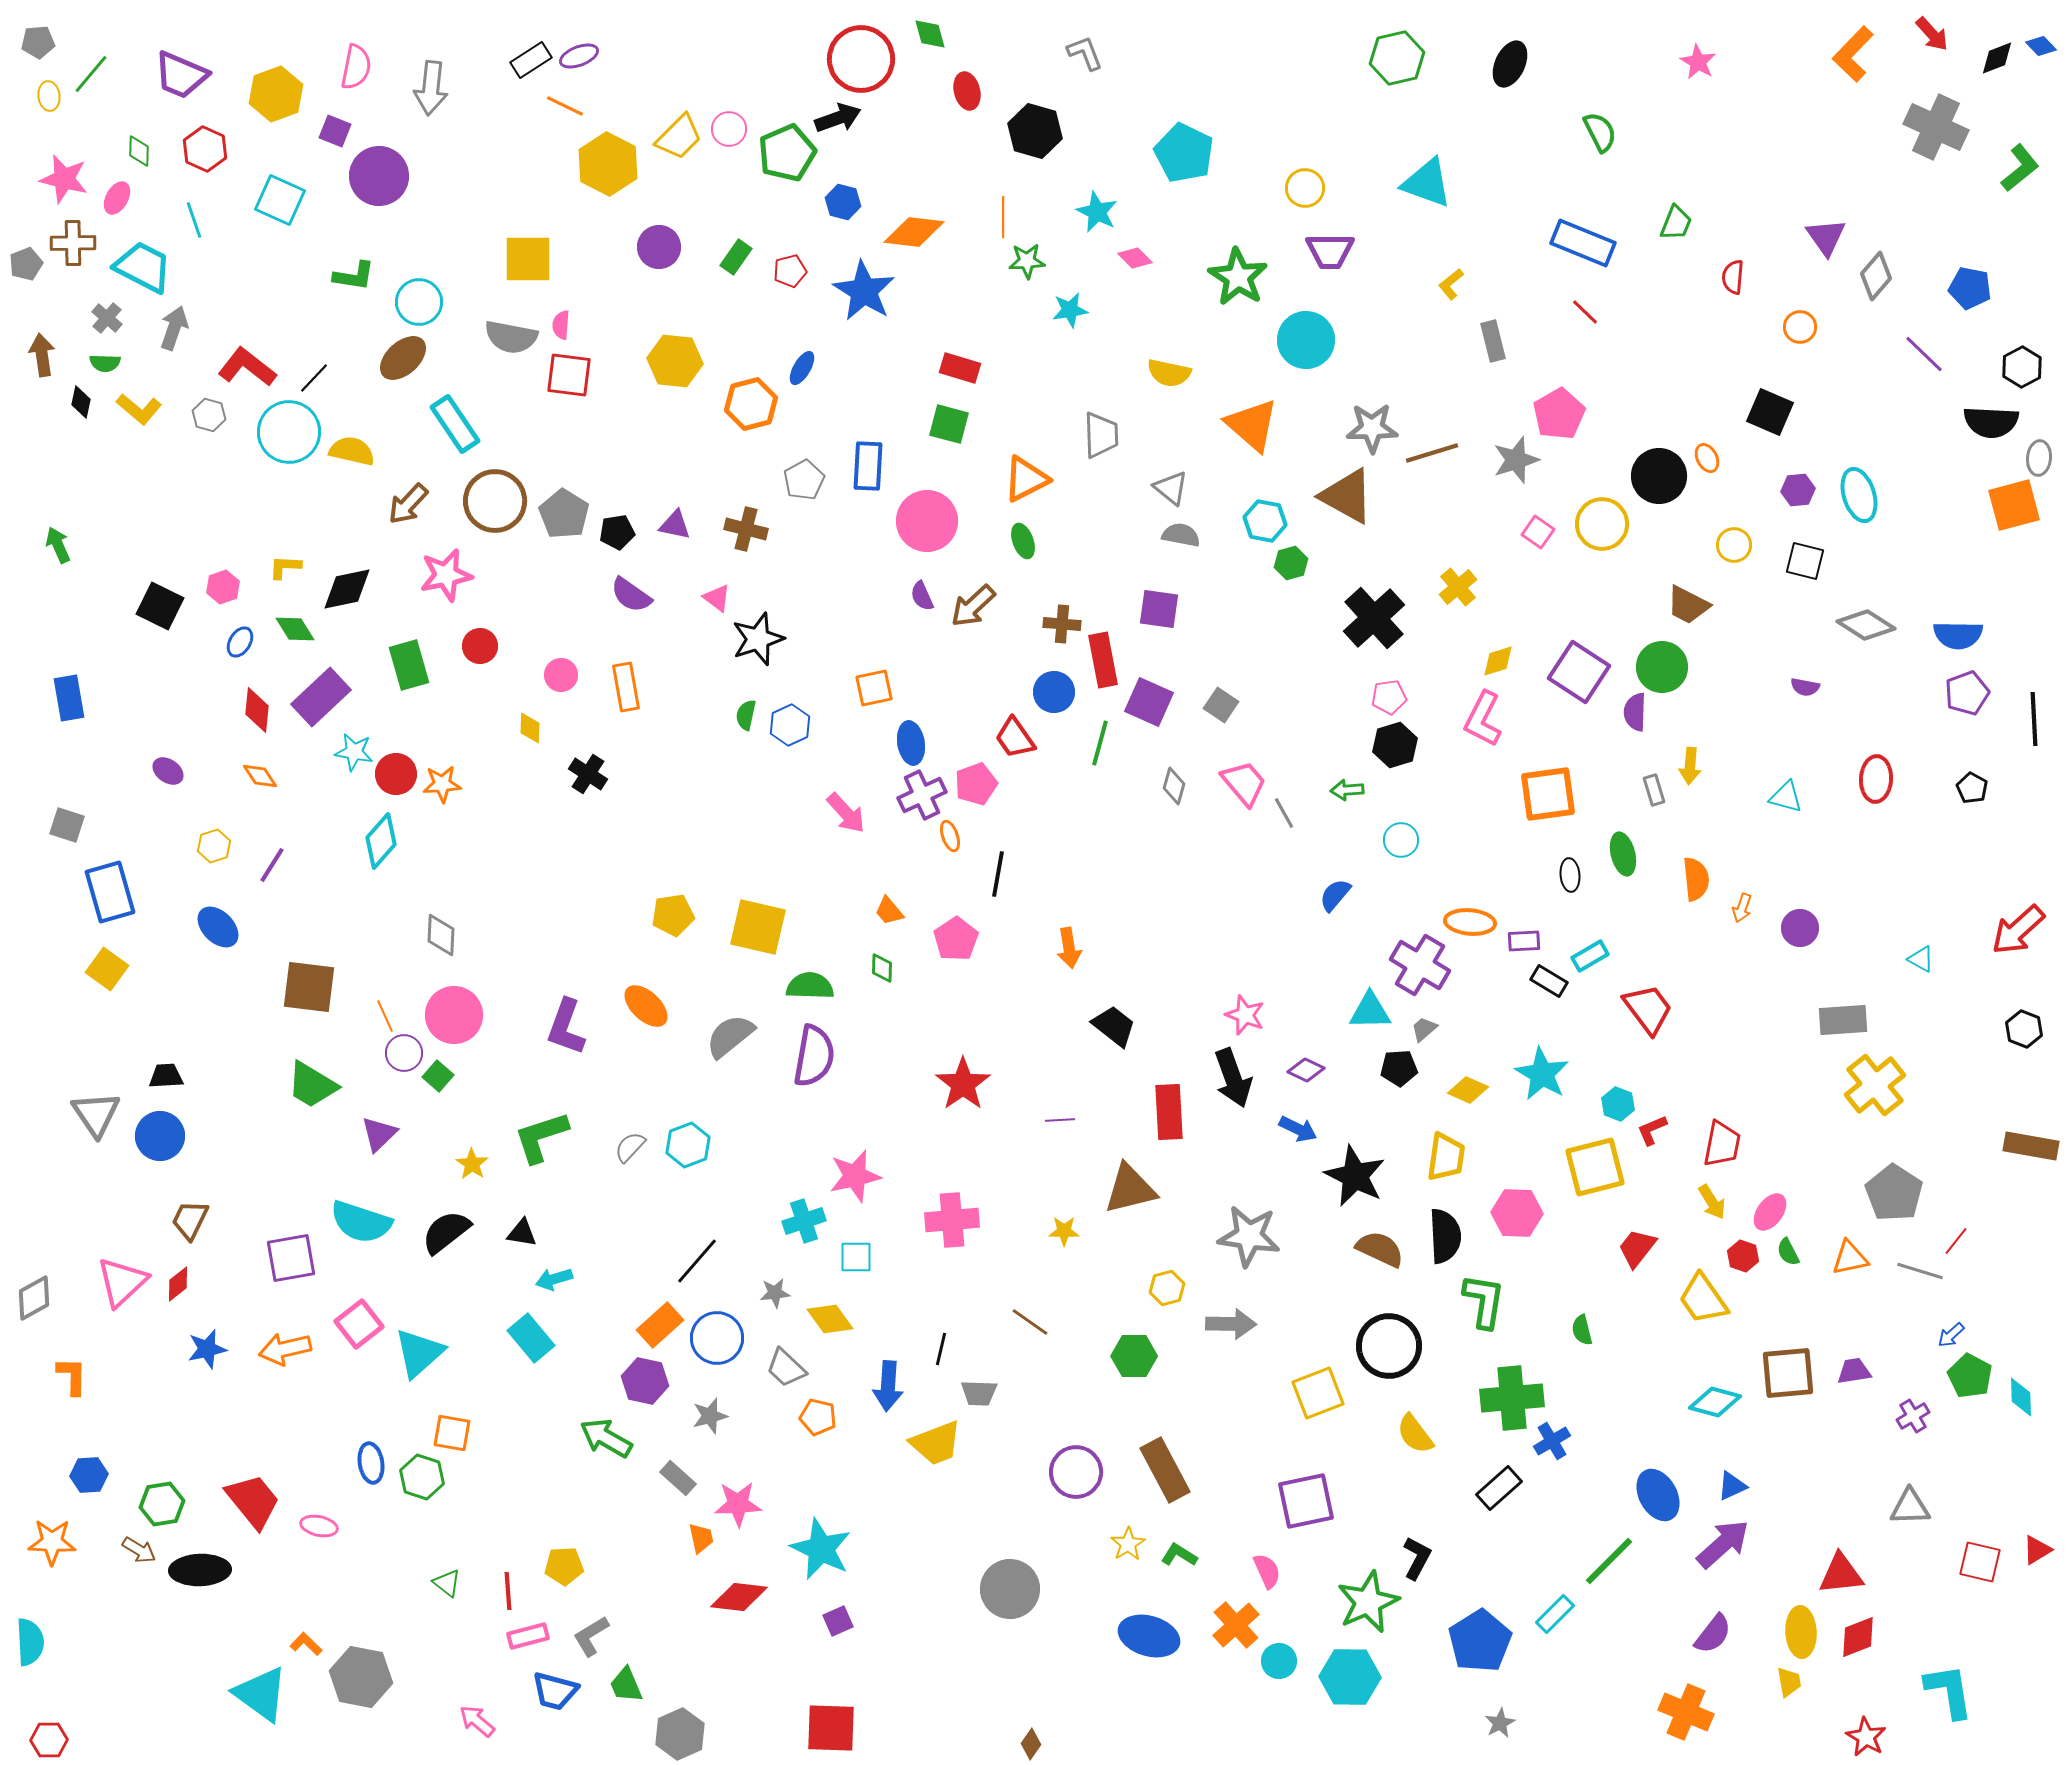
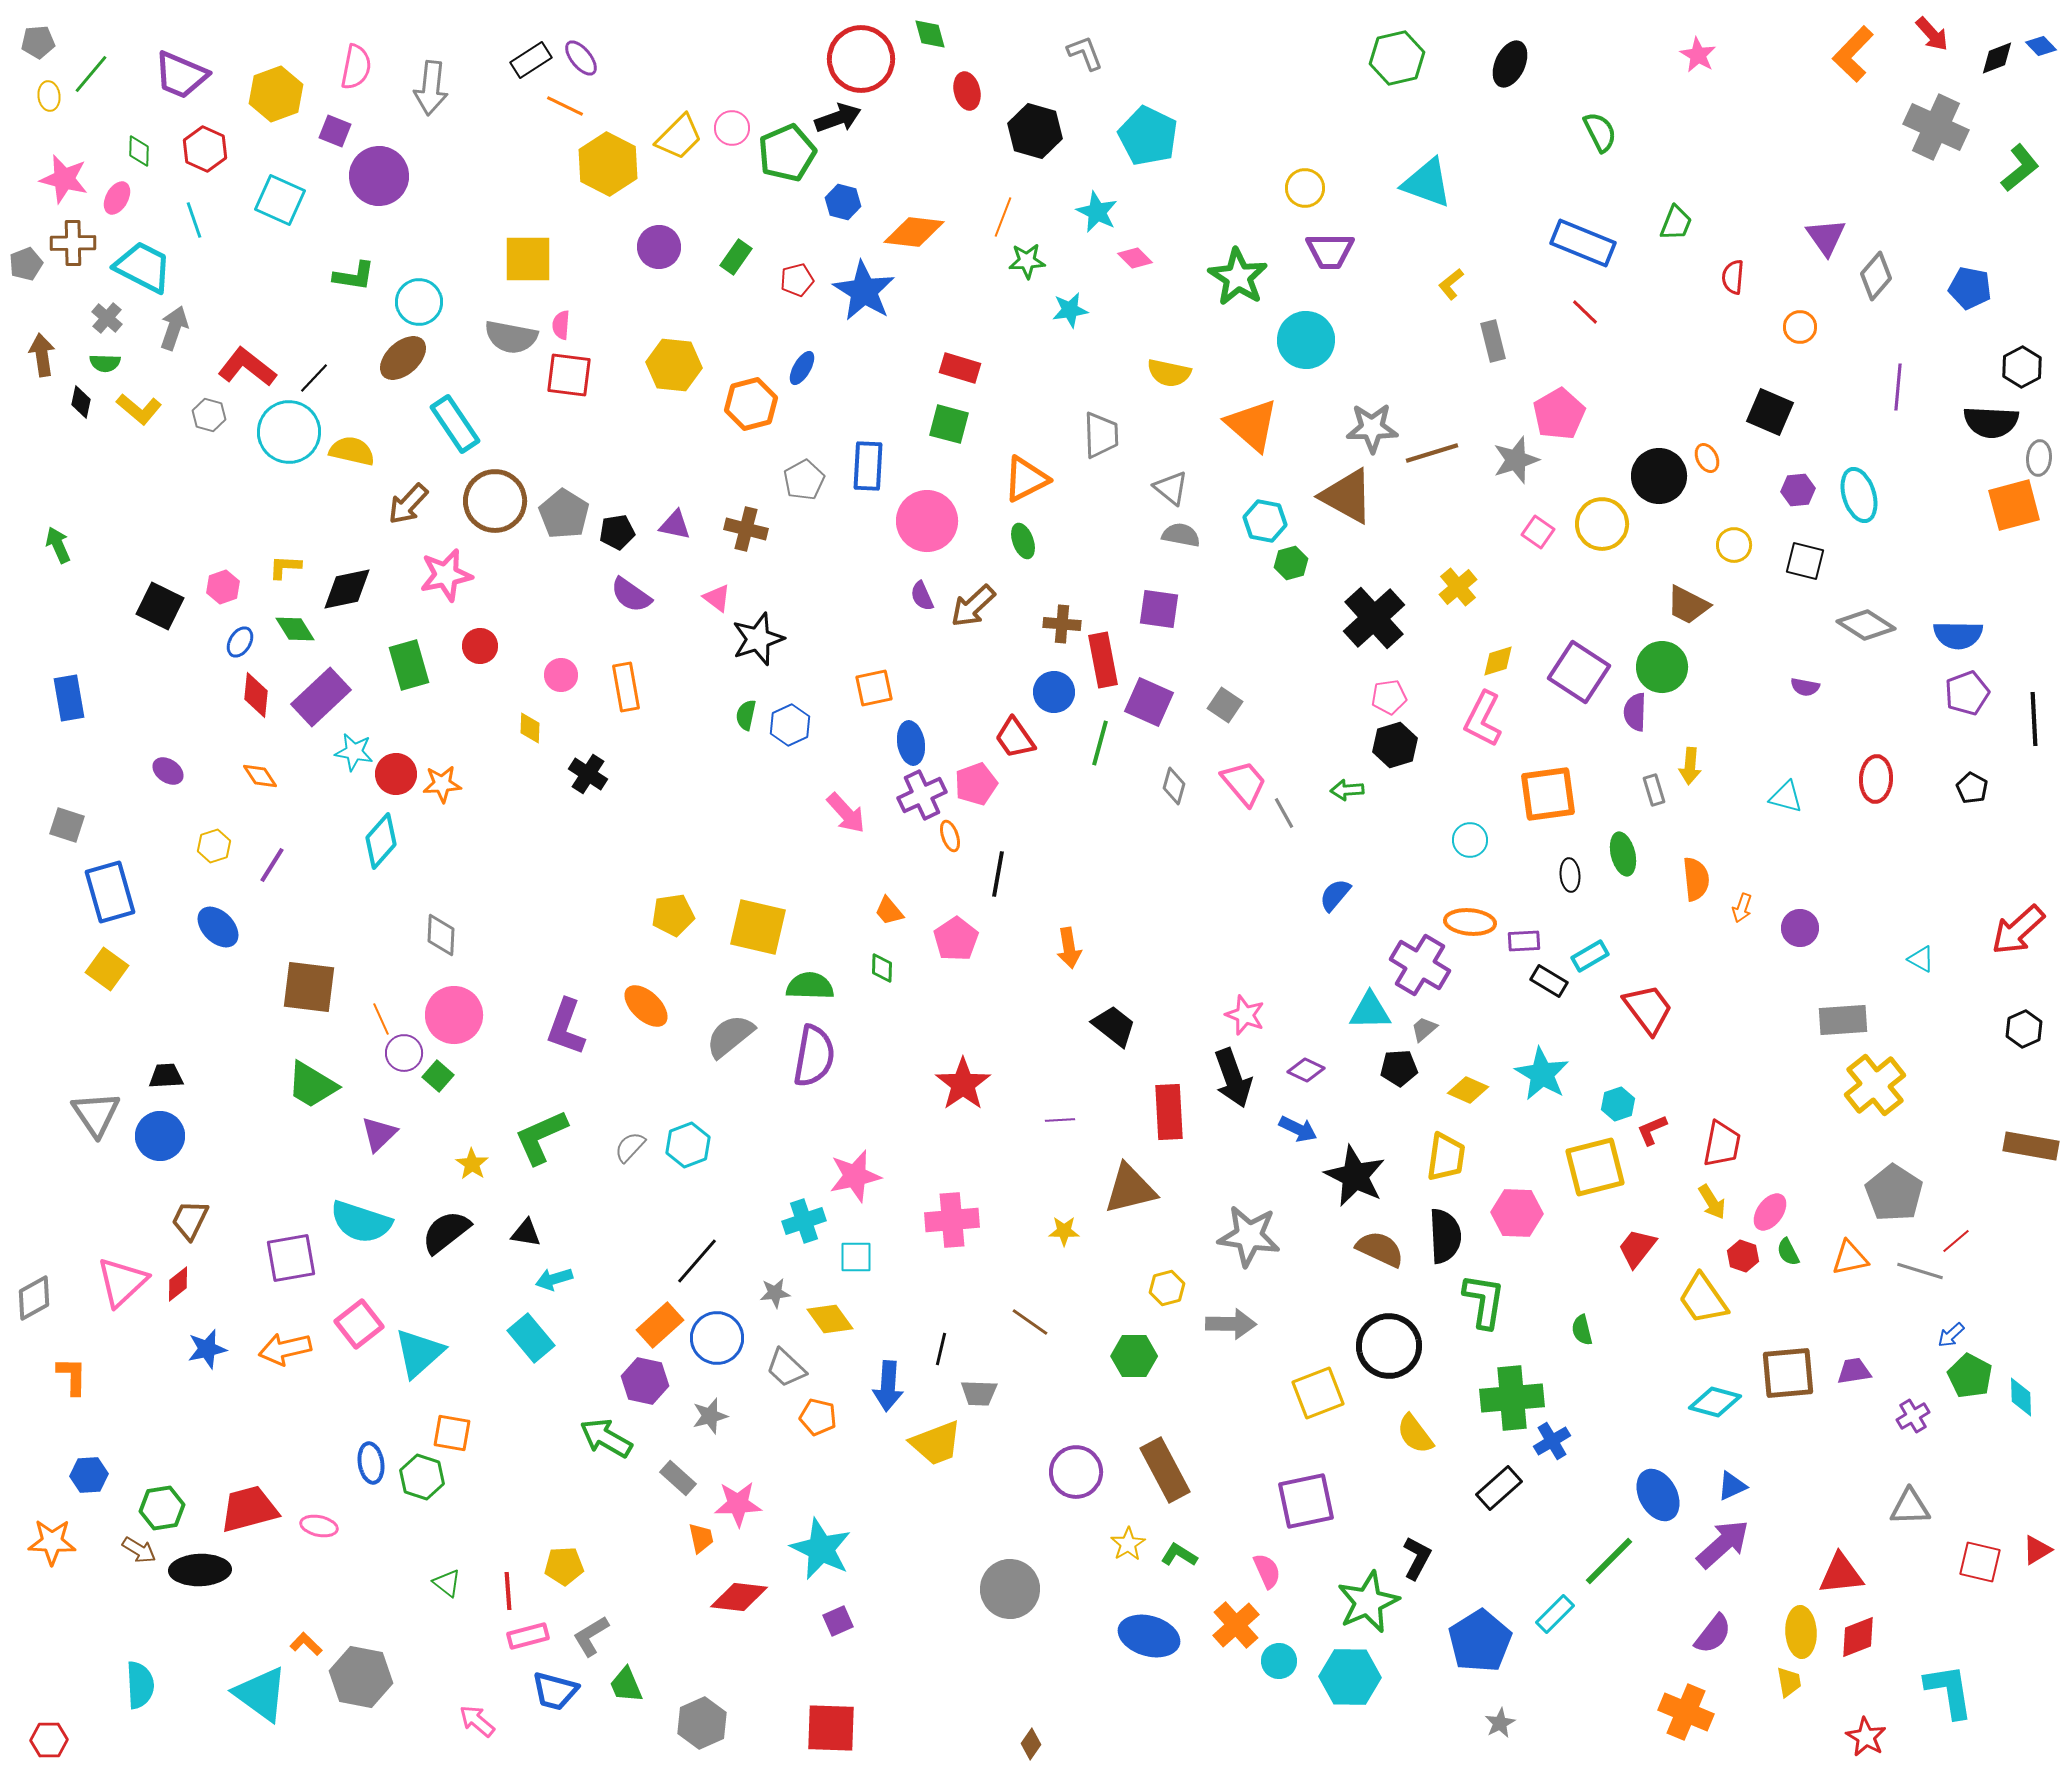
purple ellipse at (579, 56): moved 2 px right, 2 px down; rotated 72 degrees clockwise
pink star at (1698, 62): moved 7 px up
pink circle at (729, 129): moved 3 px right, 1 px up
cyan pentagon at (1184, 153): moved 36 px left, 17 px up
orange line at (1003, 217): rotated 21 degrees clockwise
red pentagon at (790, 271): moved 7 px right, 9 px down
purple line at (1924, 354): moved 26 px left, 33 px down; rotated 51 degrees clockwise
yellow hexagon at (675, 361): moved 1 px left, 4 px down
gray square at (1221, 705): moved 4 px right
red diamond at (257, 710): moved 1 px left, 15 px up
cyan circle at (1401, 840): moved 69 px right
orange line at (385, 1016): moved 4 px left, 3 px down
black hexagon at (2024, 1029): rotated 15 degrees clockwise
cyan hexagon at (1618, 1104): rotated 20 degrees clockwise
green L-shape at (541, 1137): rotated 6 degrees counterclockwise
black triangle at (522, 1233): moved 4 px right
red line at (1956, 1241): rotated 12 degrees clockwise
red trapezoid at (253, 1501): moved 4 px left, 8 px down; rotated 66 degrees counterclockwise
green hexagon at (162, 1504): moved 4 px down
cyan semicircle at (30, 1642): moved 110 px right, 43 px down
gray hexagon at (680, 1734): moved 22 px right, 11 px up
